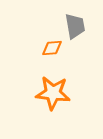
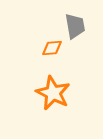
orange star: rotated 20 degrees clockwise
